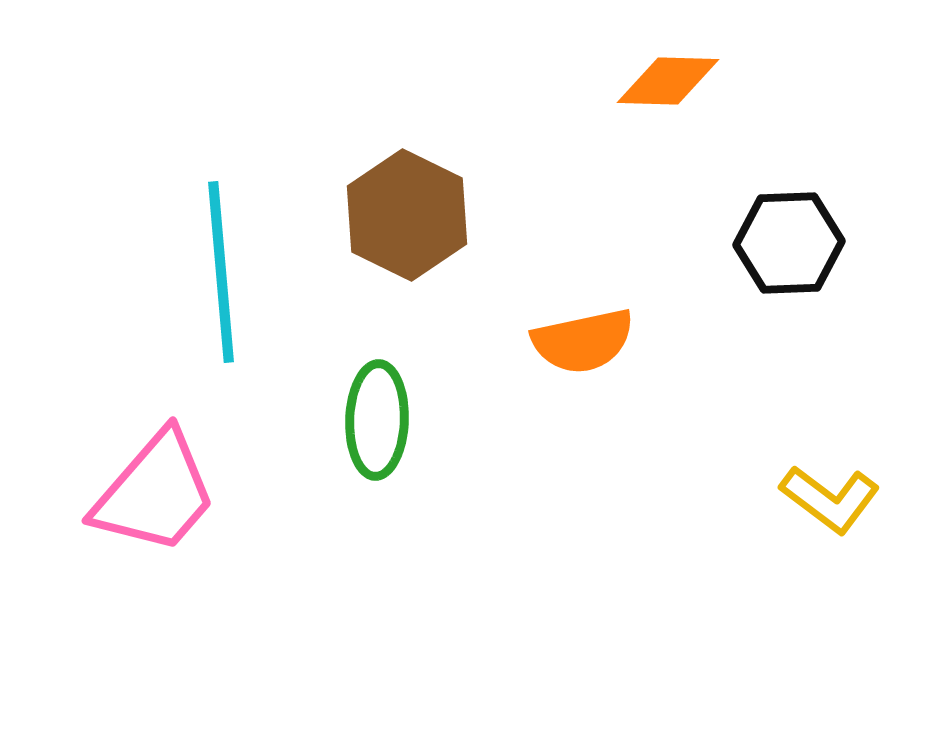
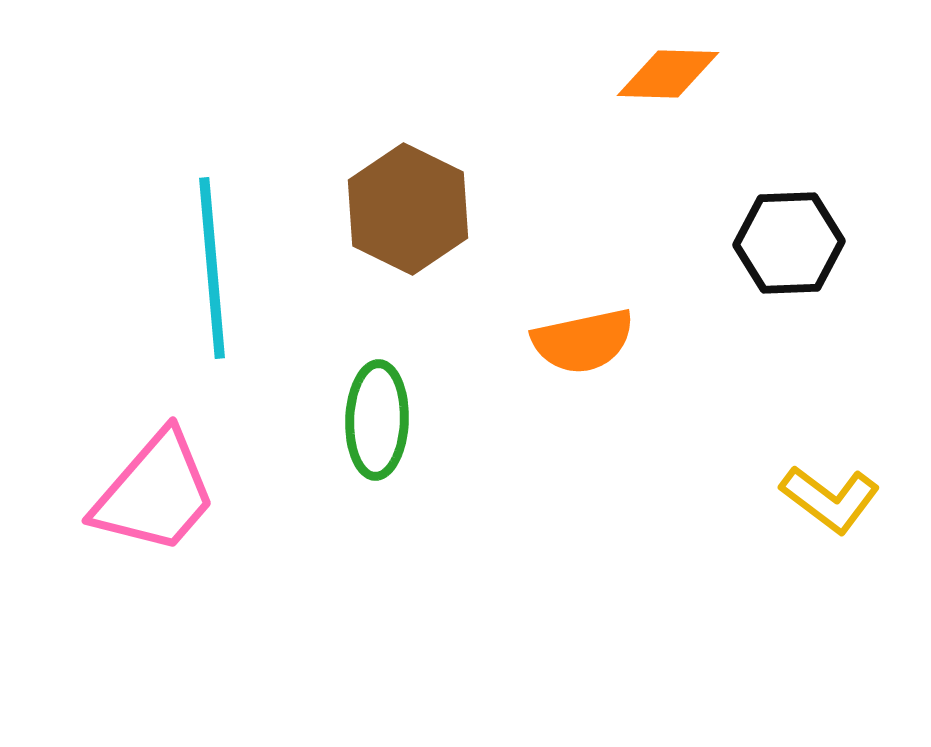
orange diamond: moved 7 px up
brown hexagon: moved 1 px right, 6 px up
cyan line: moved 9 px left, 4 px up
